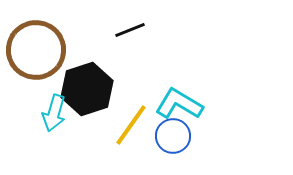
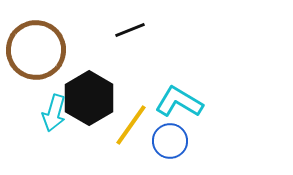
black hexagon: moved 2 px right, 9 px down; rotated 12 degrees counterclockwise
cyan L-shape: moved 2 px up
blue circle: moved 3 px left, 5 px down
